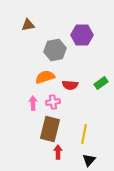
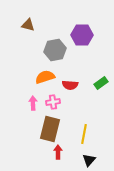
brown triangle: rotated 24 degrees clockwise
